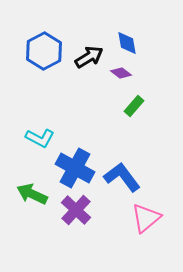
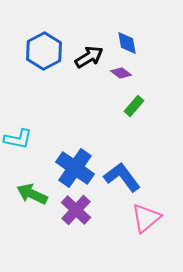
cyan L-shape: moved 22 px left, 1 px down; rotated 16 degrees counterclockwise
blue cross: rotated 6 degrees clockwise
